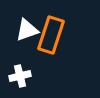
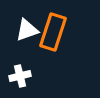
orange rectangle: moved 2 px right, 3 px up
